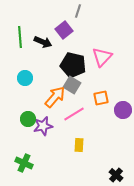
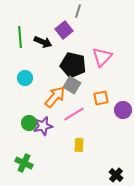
green circle: moved 1 px right, 4 px down
